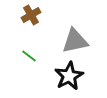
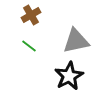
gray triangle: moved 1 px right
green line: moved 10 px up
